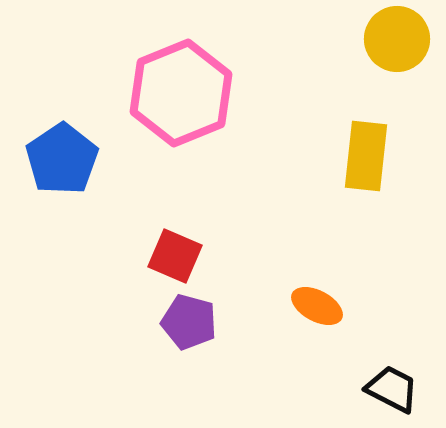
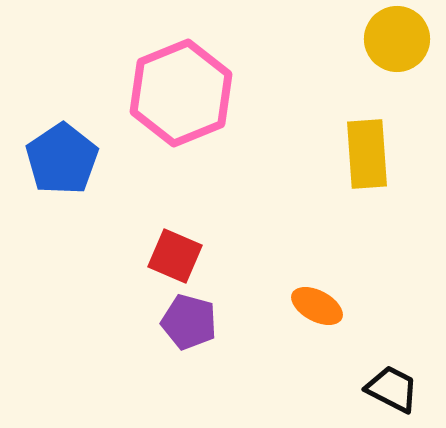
yellow rectangle: moved 1 px right, 2 px up; rotated 10 degrees counterclockwise
